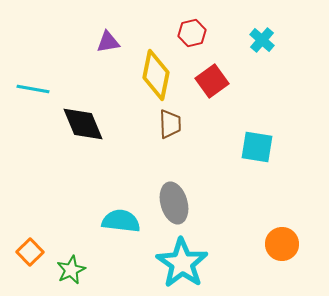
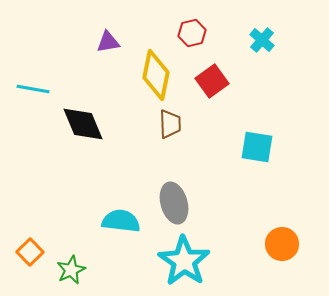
cyan star: moved 2 px right, 2 px up
